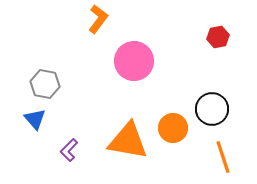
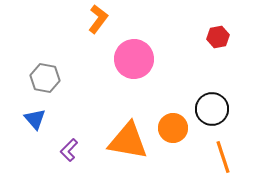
pink circle: moved 2 px up
gray hexagon: moved 6 px up
